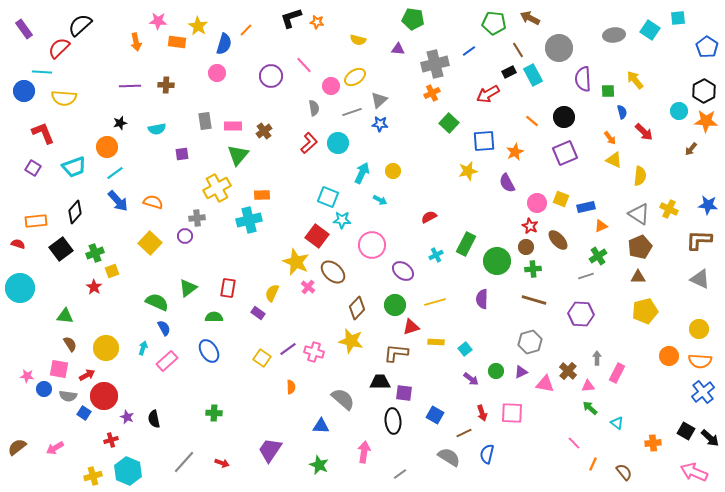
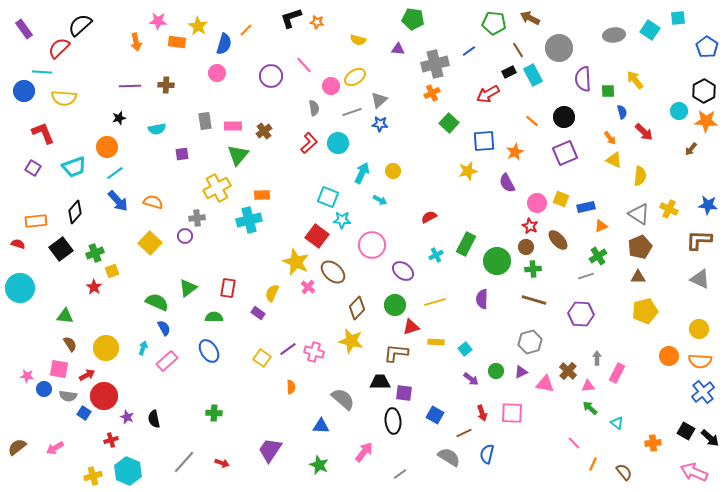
black star at (120, 123): moved 1 px left, 5 px up
pink arrow at (364, 452): rotated 30 degrees clockwise
